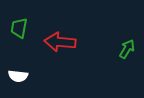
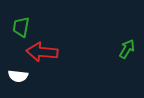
green trapezoid: moved 2 px right, 1 px up
red arrow: moved 18 px left, 10 px down
